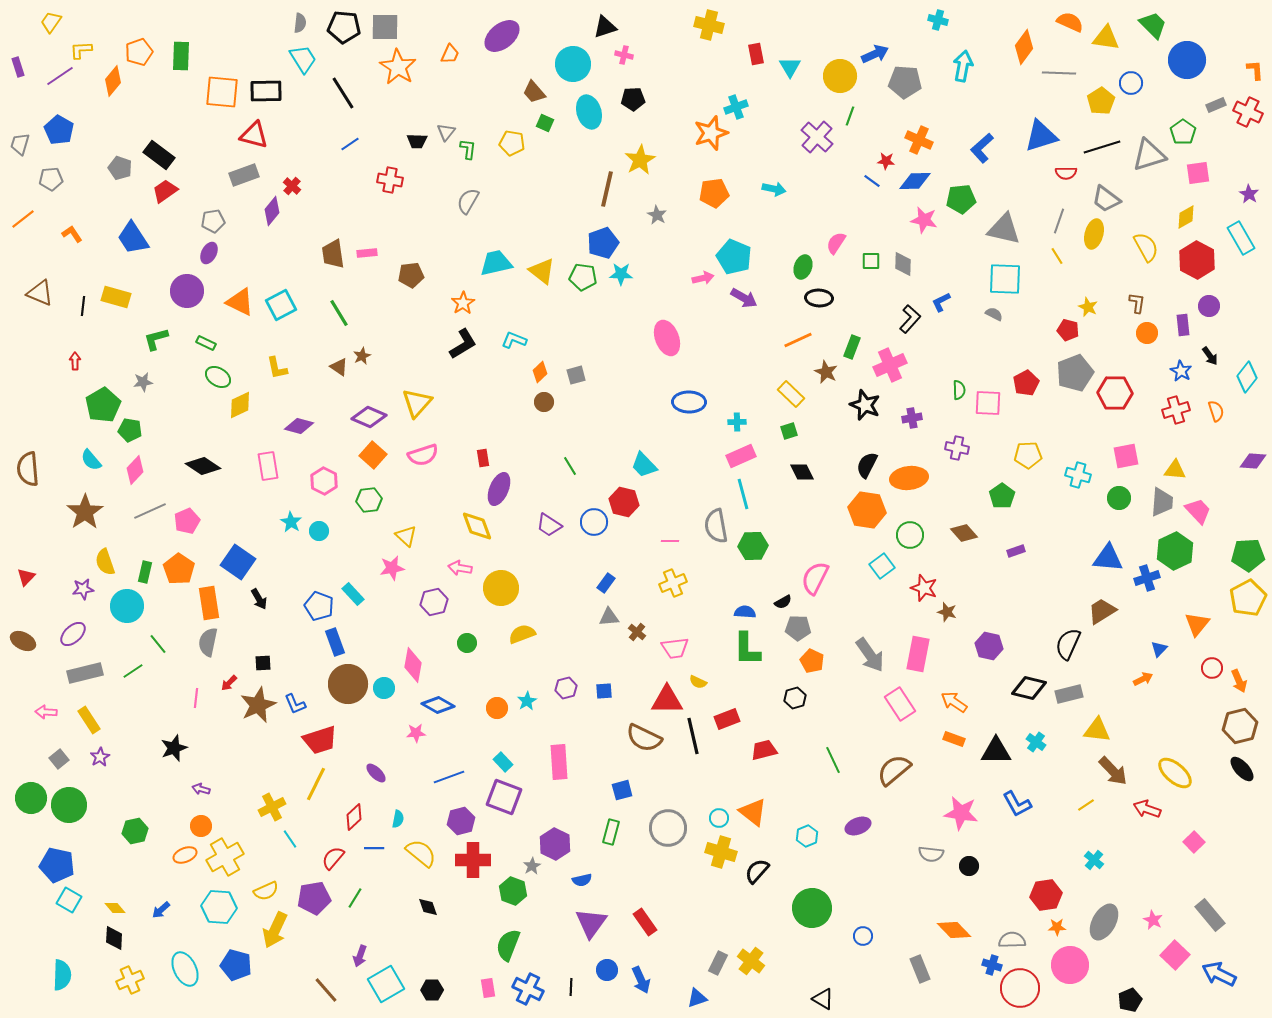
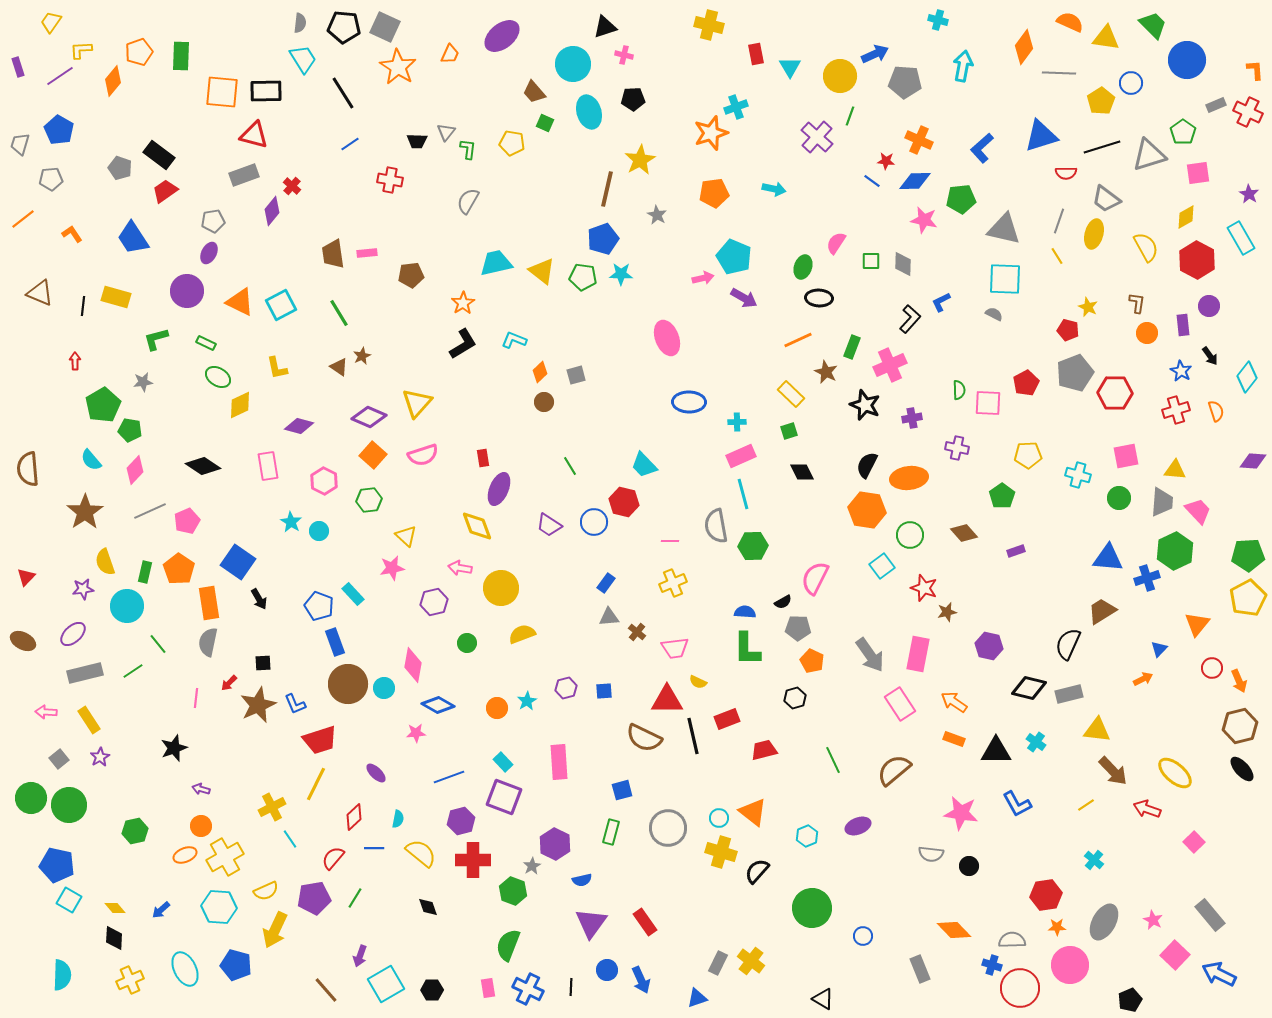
gray square at (385, 27): rotated 24 degrees clockwise
blue pentagon at (603, 243): moved 4 px up
brown star at (947, 612): rotated 30 degrees counterclockwise
